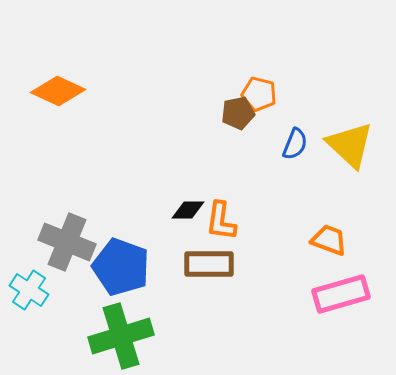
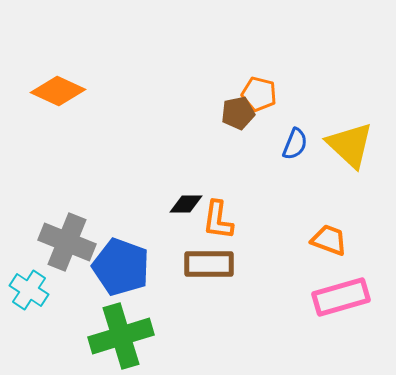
black diamond: moved 2 px left, 6 px up
orange L-shape: moved 3 px left, 1 px up
pink rectangle: moved 3 px down
